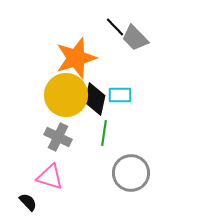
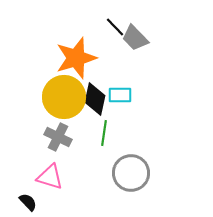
yellow circle: moved 2 px left, 2 px down
